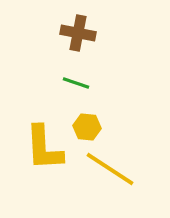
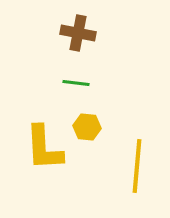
green line: rotated 12 degrees counterclockwise
yellow line: moved 27 px right, 3 px up; rotated 62 degrees clockwise
